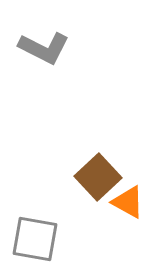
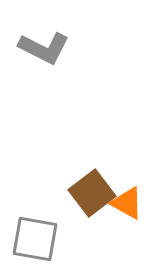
brown square: moved 6 px left, 16 px down; rotated 6 degrees clockwise
orange triangle: moved 1 px left, 1 px down
